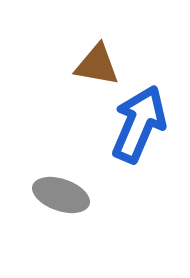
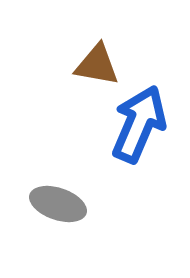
gray ellipse: moved 3 px left, 9 px down
